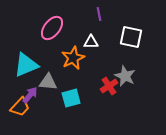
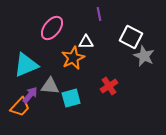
white square: rotated 15 degrees clockwise
white triangle: moved 5 px left
gray star: moved 19 px right, 20 px up
gray triangle: moved 2 px right, 4 px down
